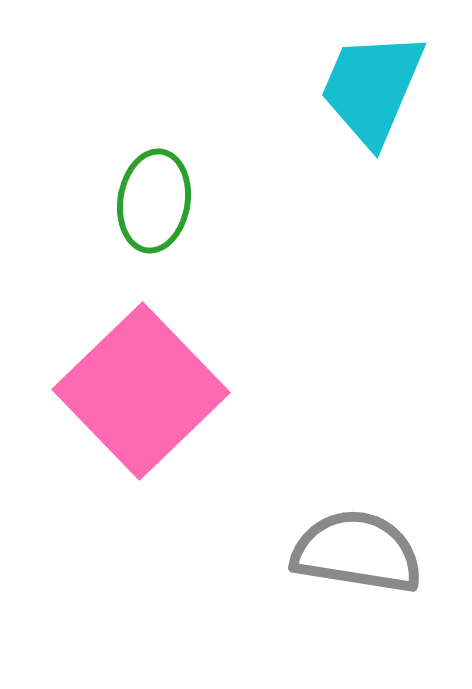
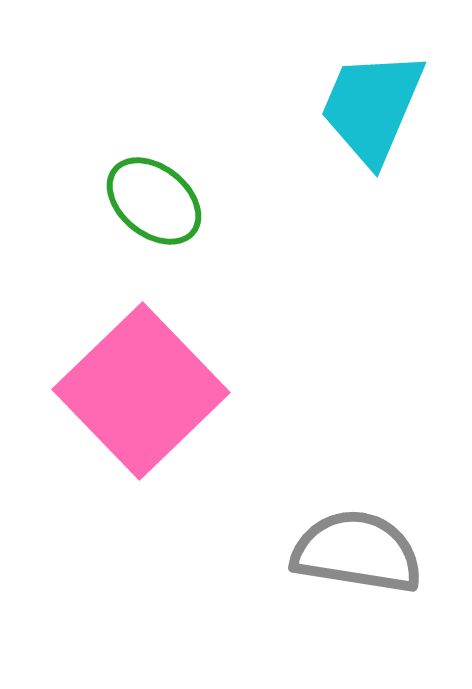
cyan trapezoid: moved 19 px down
green ellipse: rotated 60 degrees counterclockwise
